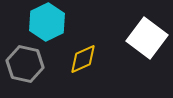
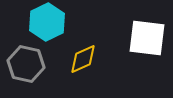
white square: rotated 30 degrees counterclockwise
gray hexagon: moved 1 px right
